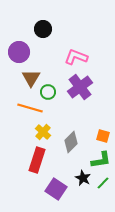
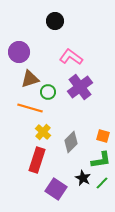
black circle: moved 12 px right, 8 px up
pink L-shape: moved 5 px left; rotated 15 degrees clockwise
brown triangle: moved 1 px left, 1 px down; rotated 42 degrees clockwise
green line: moved 1 px left
